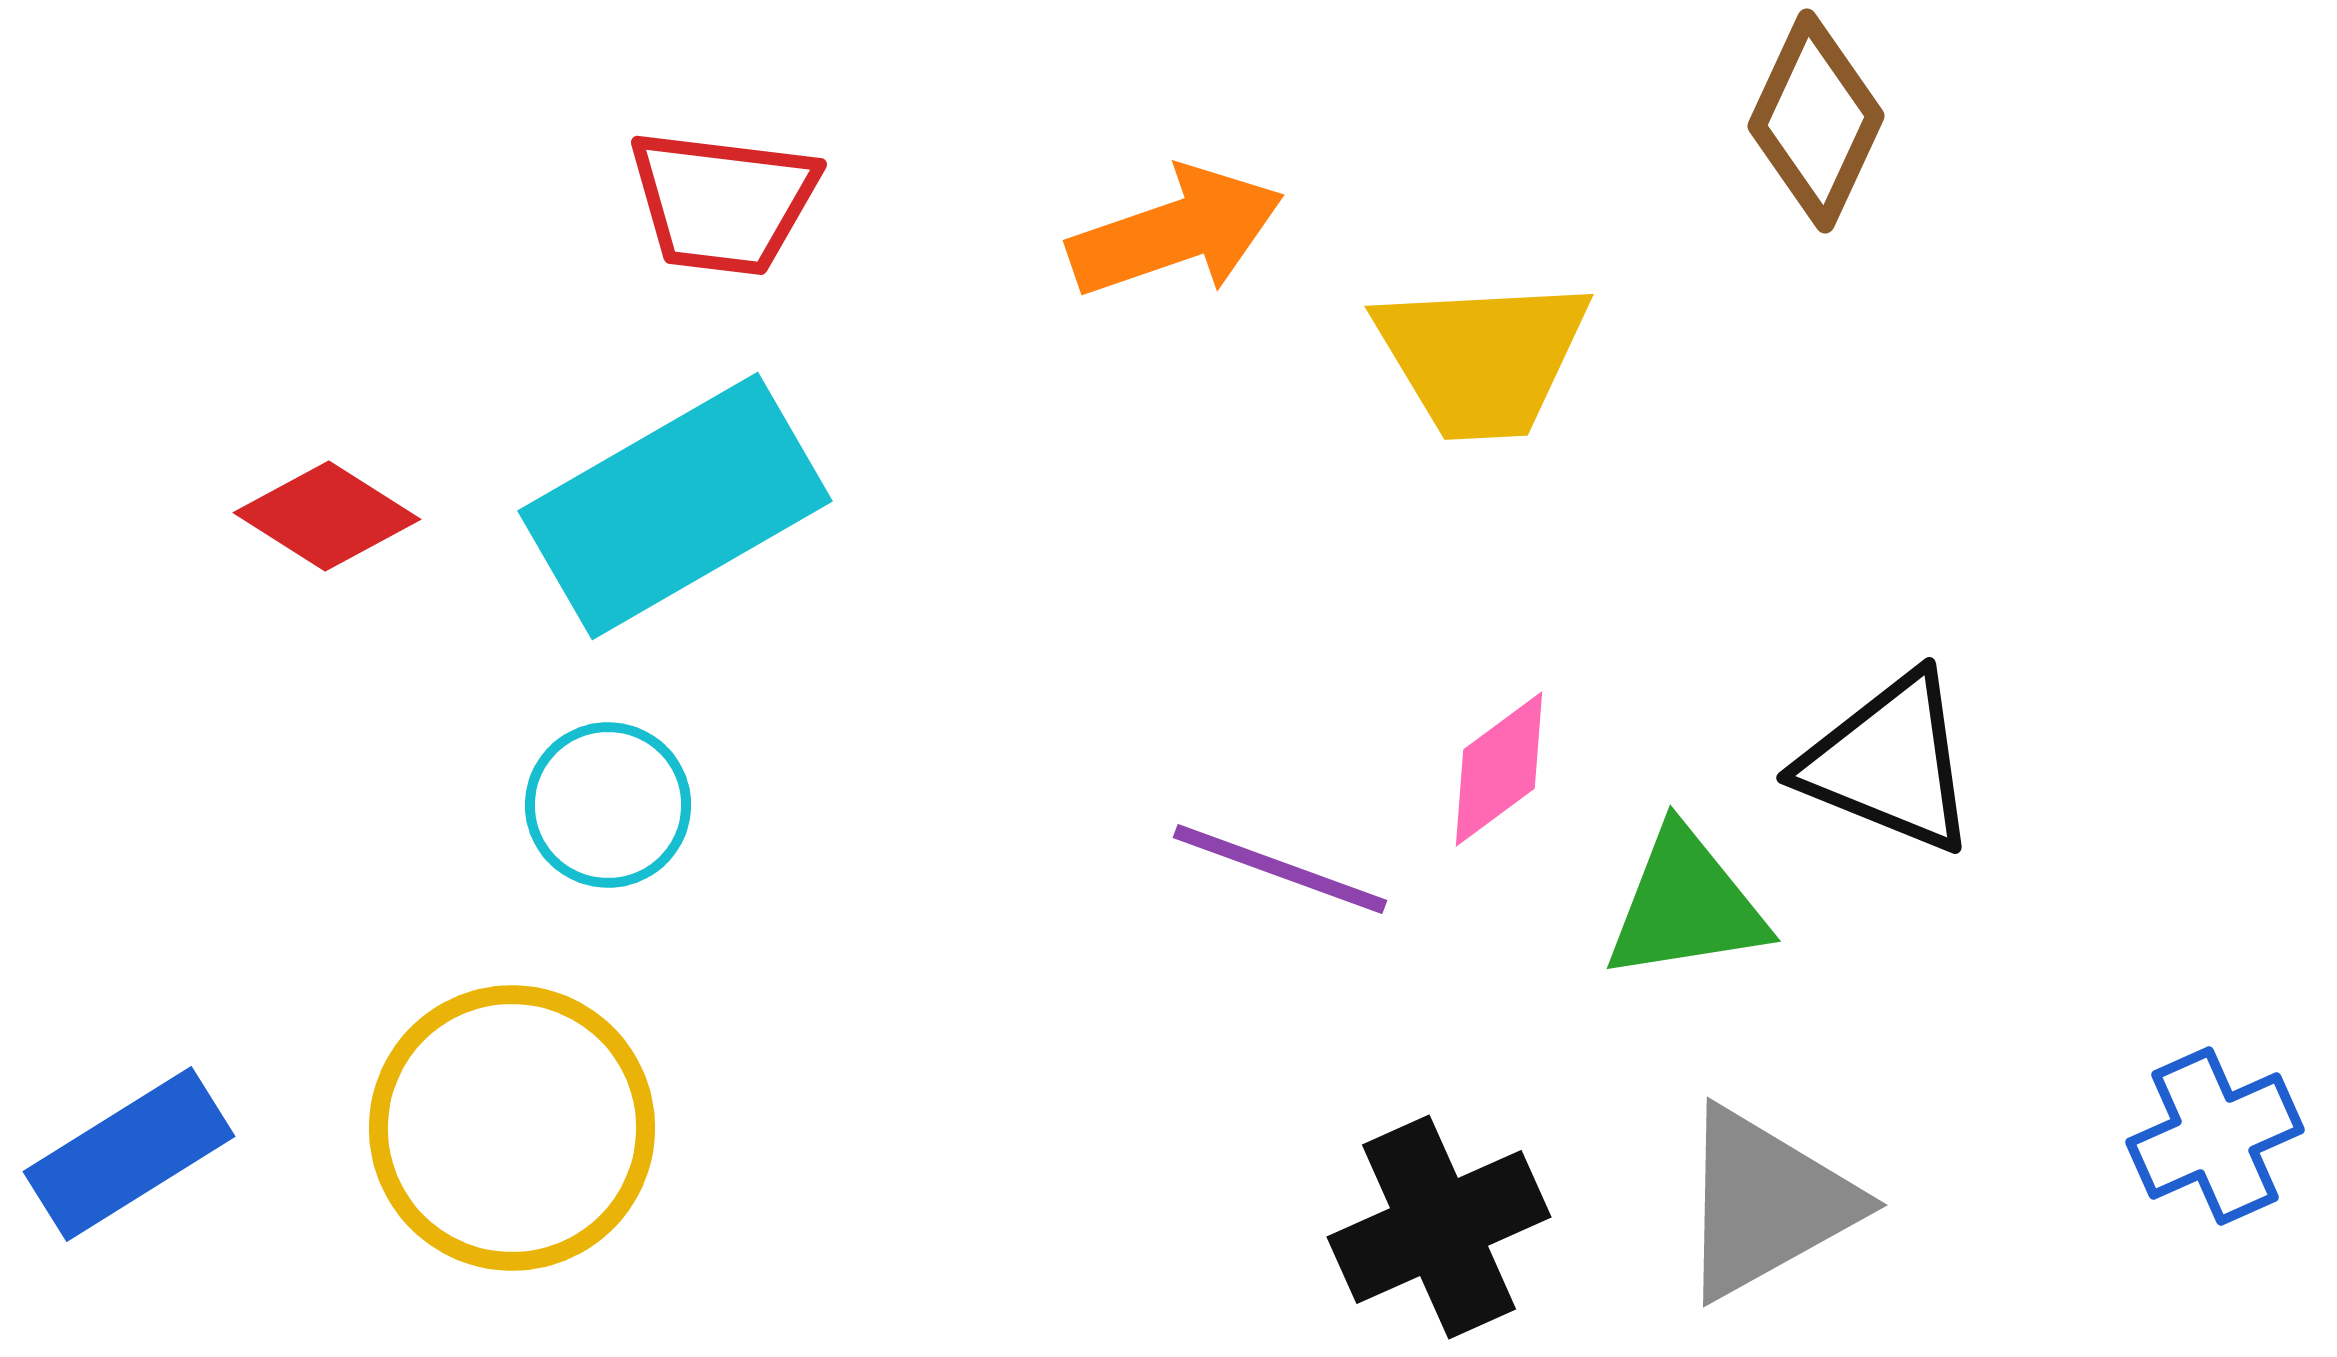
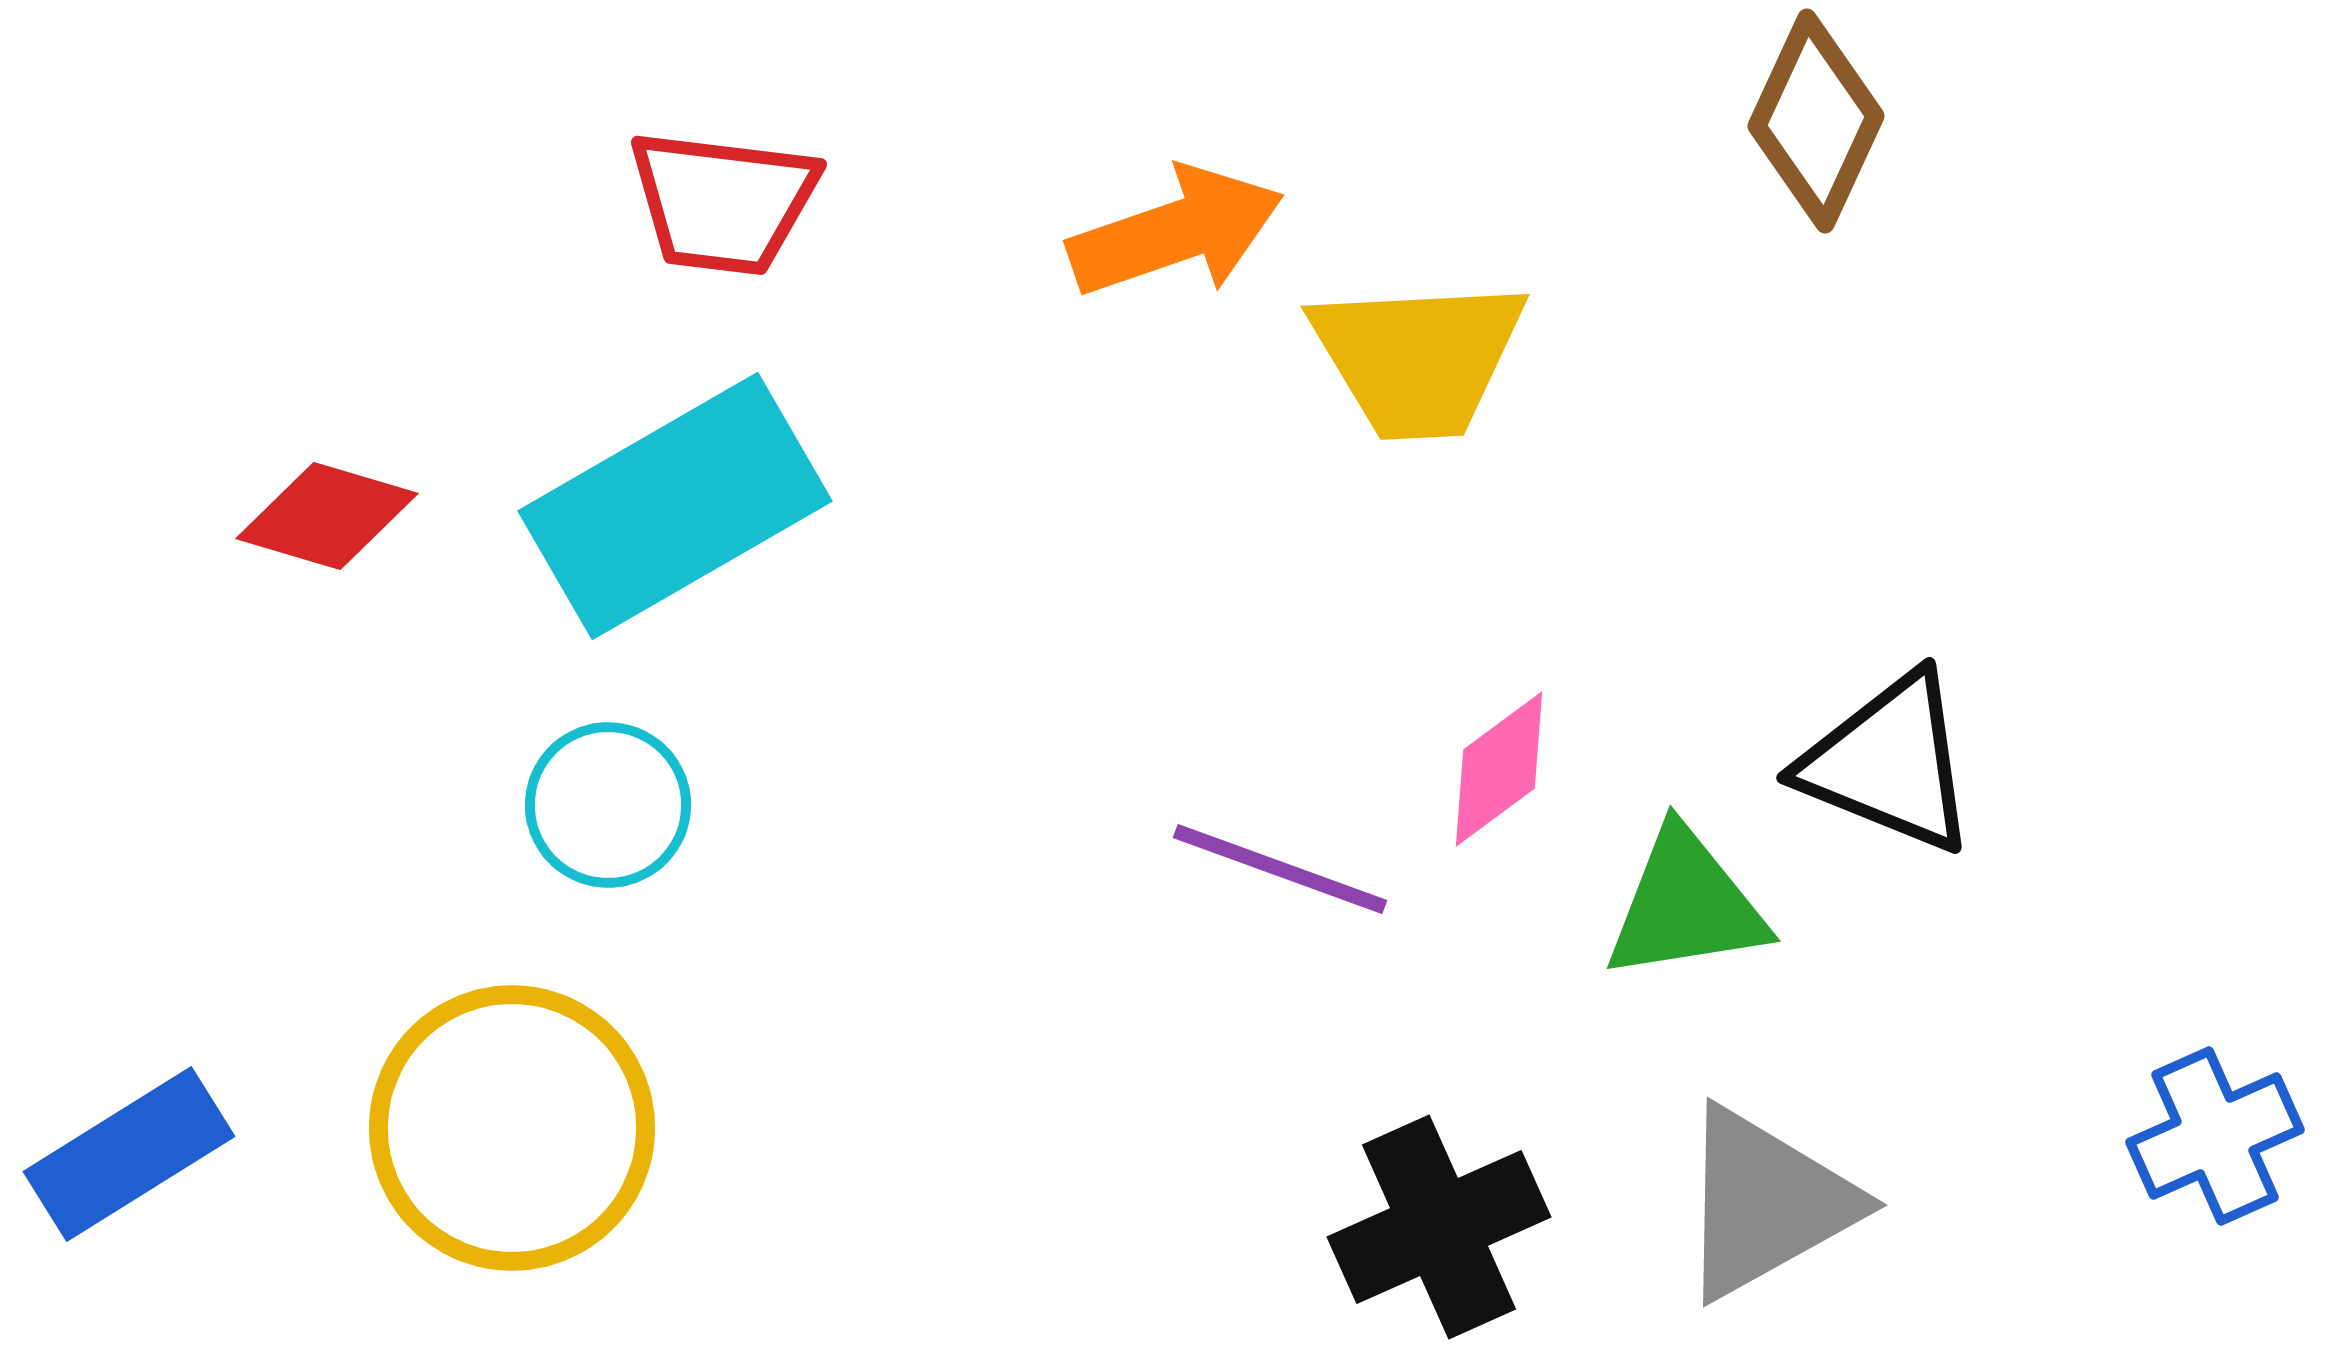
yellow trapezoid: moved 64 px left
red diamond: rotated 16 degrees counterclockwise
